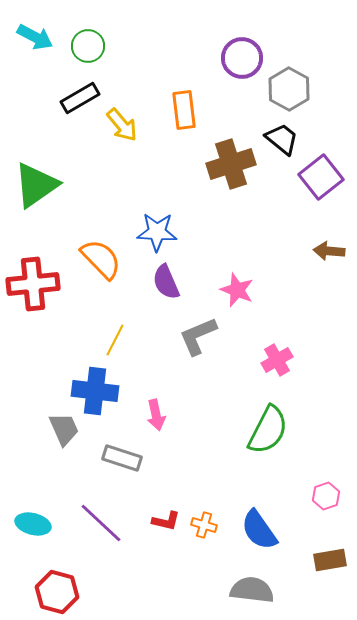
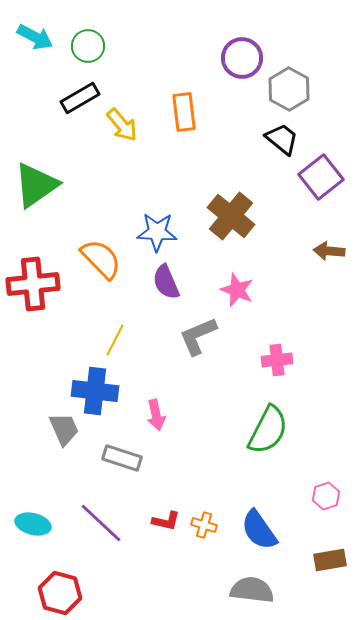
orange rectangle: moved 2 px down
brown cross: moved 52 px down; rotated 33 degrees counterclockwise
pink cross: rotated 24 degrees clockwise
red hexagon: moved 3 px right, 1 px down
